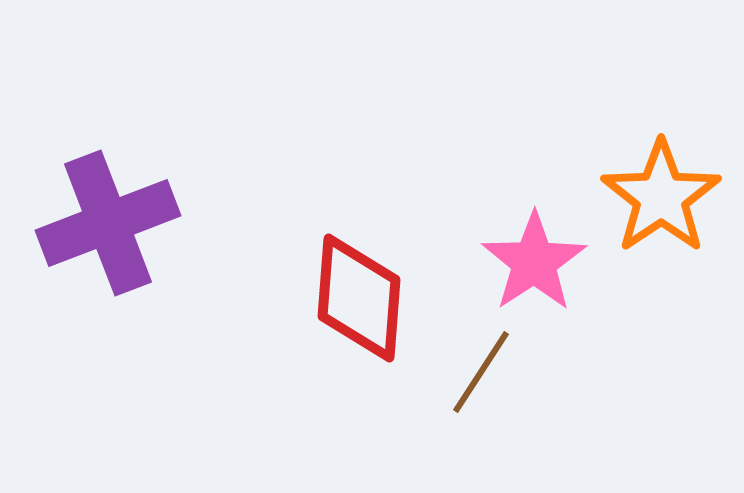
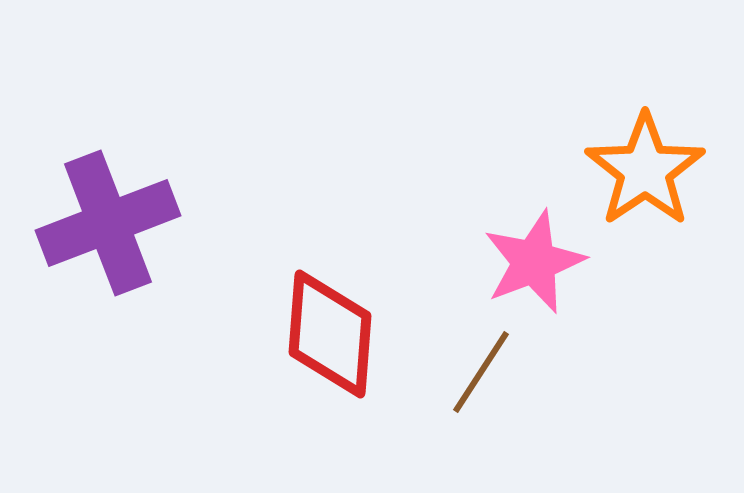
orange star: moved 16 px left, 27 px up
pink star: rotated 12 degrees clockwise
red diamond: moved 29 px left, 36 px down
